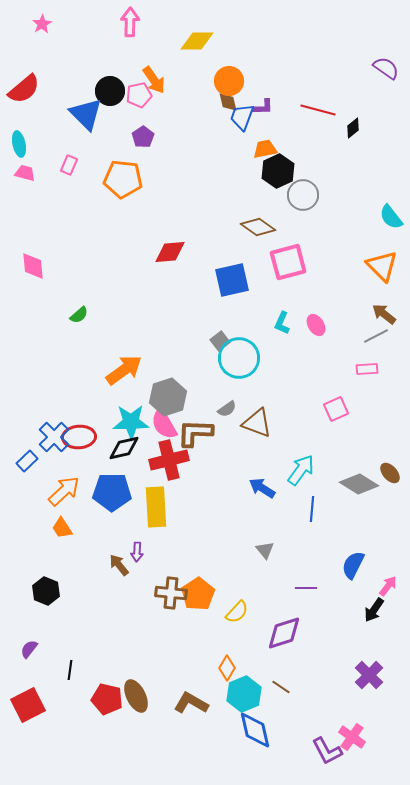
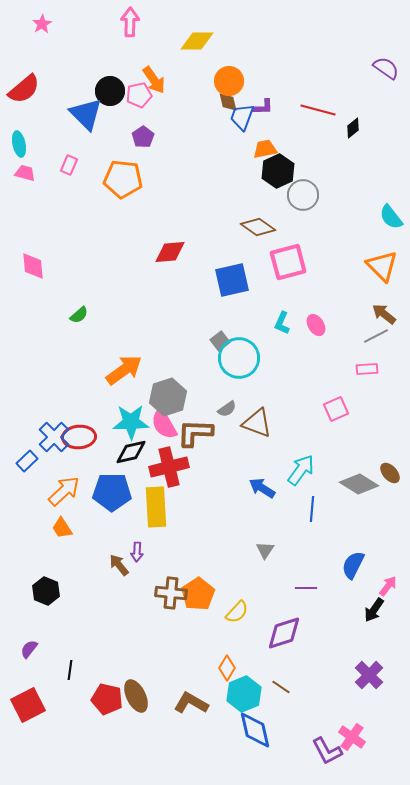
black diamond at (124, 448): moved 7 px right, 4 px down
red cross at (169, 460): moved 7 px down
gray triangle at (265, 550): rotated 12 degrees clockwise
